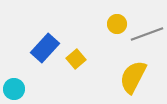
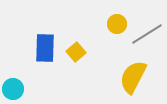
gray line: rotated 12 degrees counterclockwise
blue rectangle: rotated 40 degrees counterclockwise
yellow square: moved 7 px up
cyan circle: moved 1 px left
